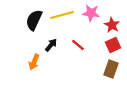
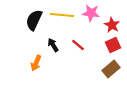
yellow line: rotated 20 degrees clockwise
black arrow: moved 2 px right; rotated 72 degrees counterclockwise
orange arrow: moved 2 px right, 1 px down
brown rectangle: rotated 30 degrees clockwise
